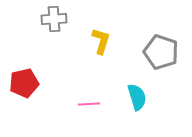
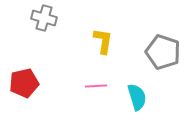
gray cross: moved 10 px left, 1 px up; rotated 20 degrees clockwise
yellow L-shape: moved 2 px right; rotated 8 degrees counterclockwise
gray pentagon: moved 2 px right
pink line: moved 7 px right, 18 px up
